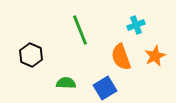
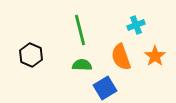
green line: rotated 8 degrees clockwise
orange star: rotated 10 degrees counterclockwise
green semicircle: moved 16 px right, 18 px up
